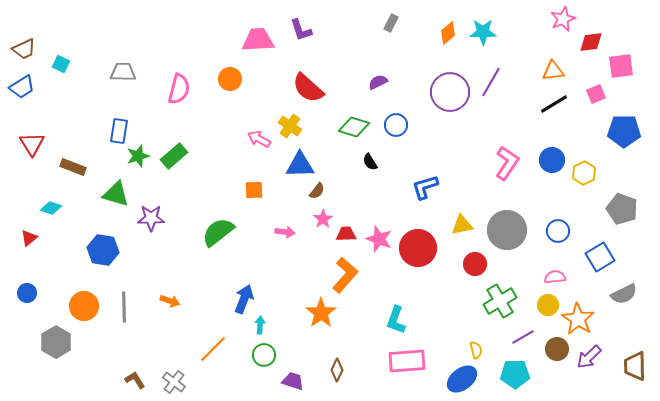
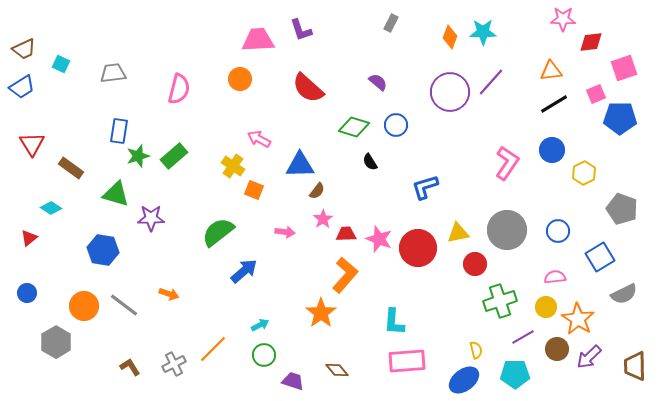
pink star at (563, 19): rotated 25 degrees clockwise
orange diamond at (448, 33): moved 2 px right, 4 px down; rotated 30 degrees counterclockwise
pink square at (621, 66): moved 3 px right, 2 px down; rotated 12 degrees counterclockwise
orange triangle at (553, 71): moved 2 px left
gray trapezoid at (123, 72): moved 10 px left, 1 px down; rotated 8 degrees counterclockwise
orange circle at (230, 79): moved 10 px right
purple semicircle at (378, 82): rotated 66 degrees clockwise
purple line at (491, 82): rotated 12 degrees clockwise
yellow cross at (290, 126): moved 57 px left, 40 px down
blue pentagon at (624, 131): moved 4 px left, 13 px up
blue circle at (552, 160): moved 10 px up
brown rectangle at (73, 167): moved 2 px left, 1 px down; rotated 15 degrees clockwise
orange square at (254, 190): rotated 24 degrees clockwise
cyan diamond at (51, 208): rotated 15 degrees clockwise
yellow triangle at (462, 225): moved 4 px left, 8 px down
blue arrow at (244, 299): moved 28 px up; rotated 28 degrees clockwise
orange arrow at (170, 301): moved 1 px left, 7 px up
green cross at (500, 301): rotated 12 degrees clockwise
yellow circle at (548, 305): moved 2 px left, 2 px down
gray line at (124, 307): moved 2 px up; rotated 52 degrees counterclockwise
cyan L-shape at (396, 320): moved 2 px left, 2 px down; rotated 16 degrees counterclockwise
cyan arrow at (260, 325): rotated 60 degrees clockwise
brown diamond at (337, 370): rotated 65 degrees counterclockwise
blue ellipse at (462, 379): moved 2 px right, 1 px down
brown L-shape at (135, 380): moved 5 px left, 13 px up
gray cross at (174, 382): moved 18 px up; rotated 25 degrees clockwise
